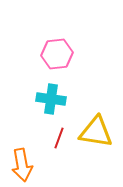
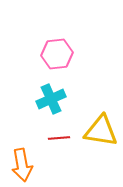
cyan cross: rotated 32 degrees counterclockwise
yellow triangle: moved 5 px right, 1 px up
red line: rotated 65 degrees clockwise
